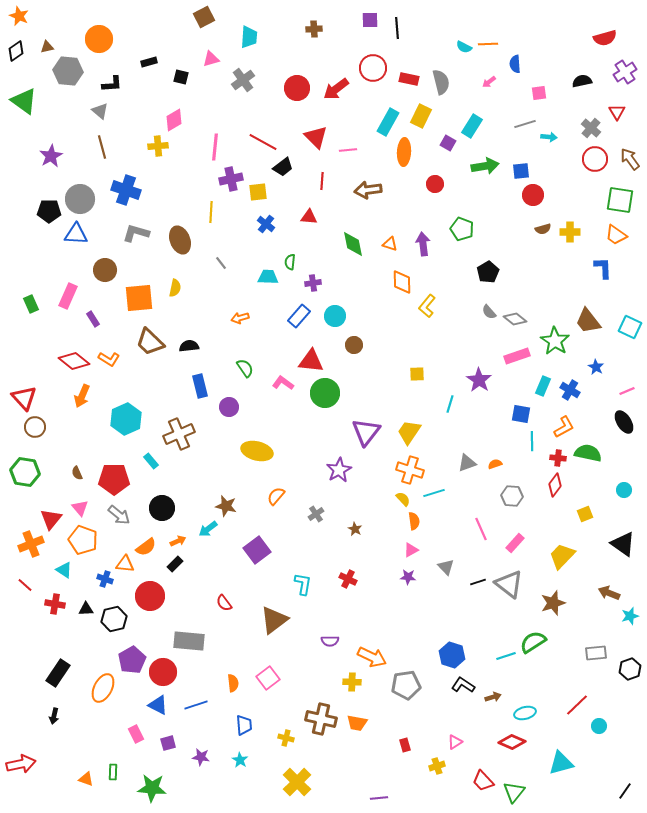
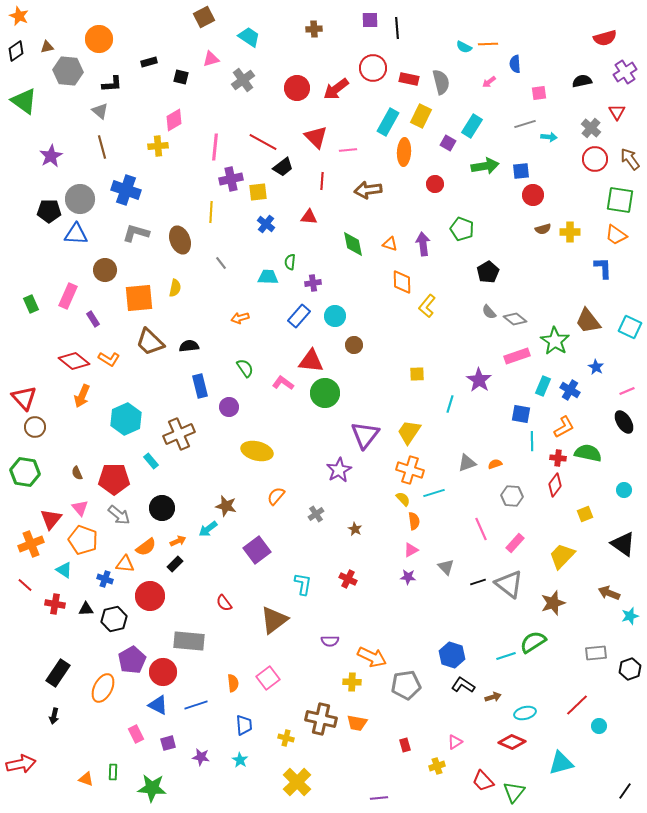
cyan trapezoid at (249, 37): rotated 60 degrees counterclockwise
purple triangle at (366, 432): moved 1 px left, 3 px down
